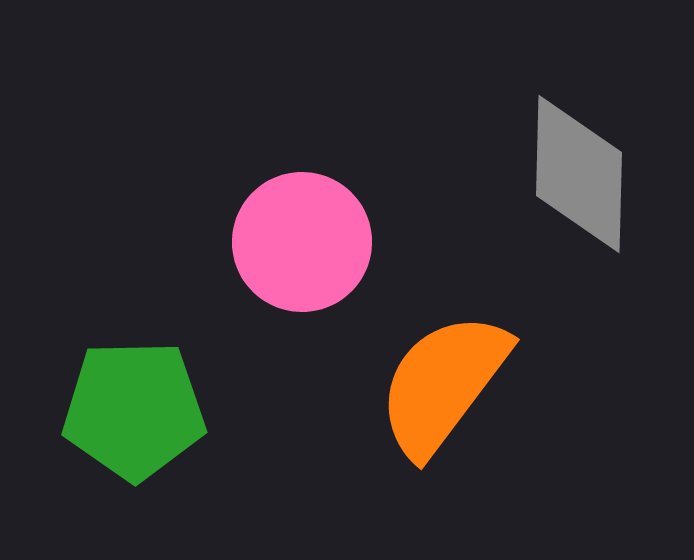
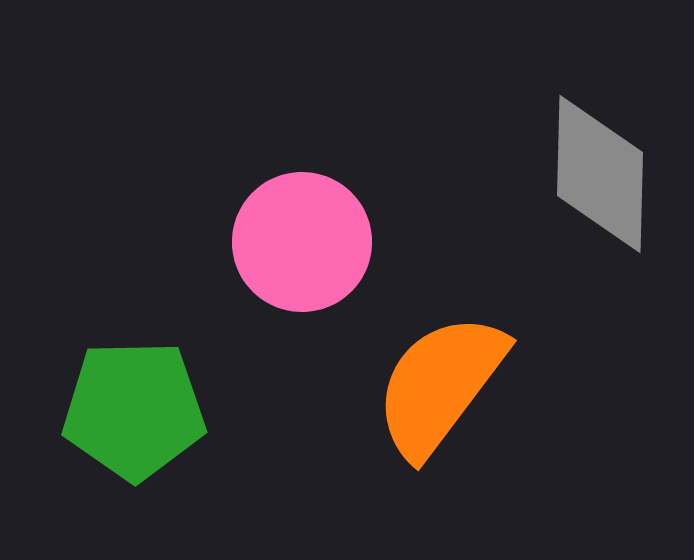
gray diamond: moved 21 px right
orange semicircle: moved 3 px left, 1 px down
